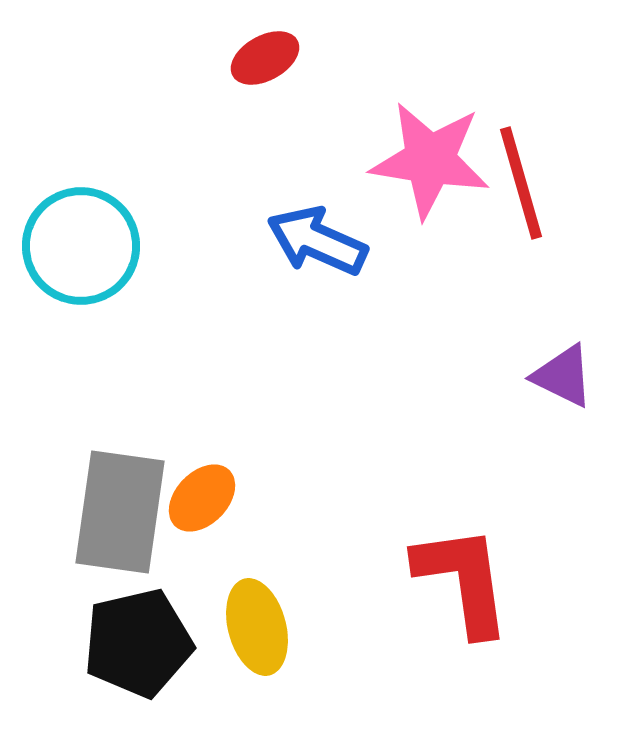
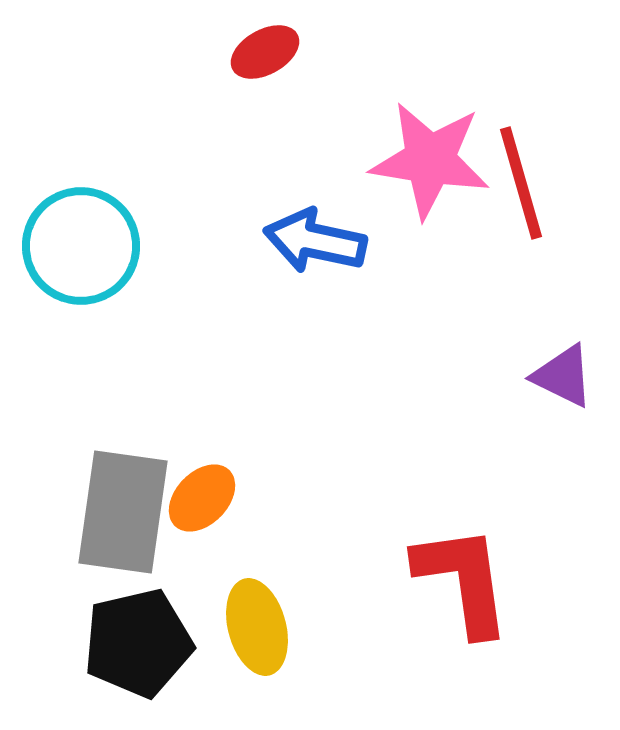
red ellipse: moved 6 px up
blue arrow: moved 2 px left; rotated 12 degrees counterclockwise
gray rectangle: moved 3 px right
